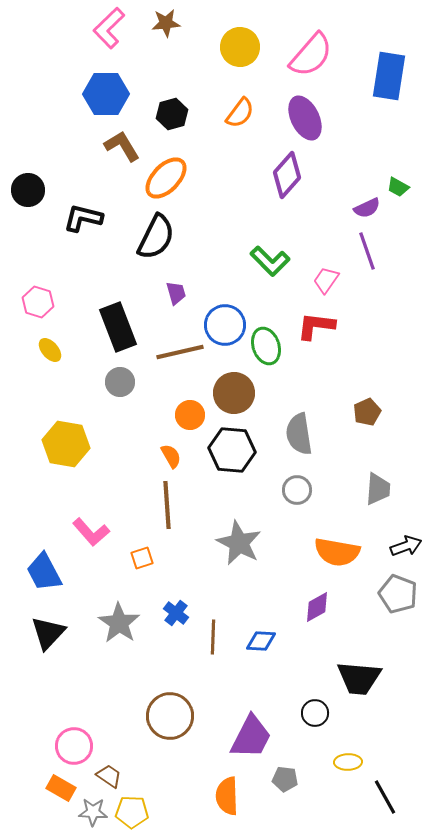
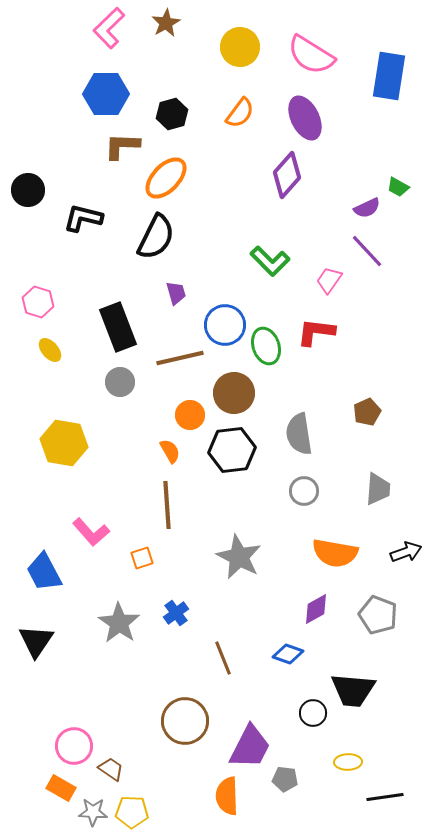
brown star at (166, 23): rotated 24 degrees counterclockwise
pink semicircle at (311, 55): rotated 81 degrees clockwise
brown L-shape at (122, 146): rotated 57 degrees counterclockwise
purple line at (367, 251): rotated 24 degrees counterclockwise
pink trapezoid at (326, 280): moved 3 px right
red L-shape at (316, 326): moved 6 px down
brown line at (180, 352): moved 6 px down
yellow hexagon at (66, 444): moved 2 px left, 1 px up
black hexagon at (232, 450): rotated 12 degrees counterclockwise
orange semicircle at (171, 456): moved 1 px left, 5 px up
gray circle at (297, 490): moved 7 px right, 1 px down
gray star at (239, 543): moved 14 px down
black arrow at (406, 546): moved 6 px down
orange semicircle at (337, 552): moved 2 px left, 1 px down
gray pentagon at (398, 594): moved 20 px left, 21 px down
purple diamond at (317, 607): moved 1 px left, 2 px down
blue cross at (176, 613): rotated 15 degrees clockwise
black triangle at (48, 633): moved 12 px left, 8 px down; rotated 9 degrees counterclockwise
brown line at (213, 637): moved 10 px right, 21 px down; rotated 24 degrees counterclockwise
blue diamond at (261, 641): moved 27 px right, 13 px down; rotated 16 degrees clockwise
black trapezoid at (359, 678): moved 6 px left, 12 px down
black circle at (315, 713): moved 2 px left
brown circle at (170, 716): moved 15 px right, 5 px down
purple trapezoid at (251, 737): moved 1 px left, 10 px down
brown trapezoid at (109, 776): moved 2 px right, 7 px up
black line at (385, 797): rotated 69 degrees counterclockwise
